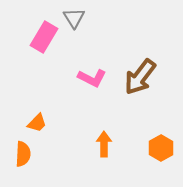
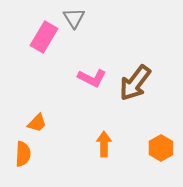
brown arrow: moved 5 px left, 6 px down
